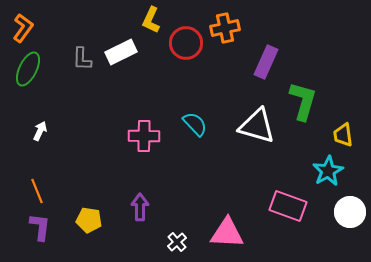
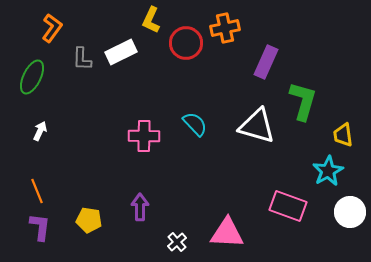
orange L-shape: moved 29 px right
green ellipse: moved 4 px right, 8 px down
